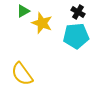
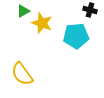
black cross: moved 12 px right, 2 px up; rotated 16 degrees counterclockwise
